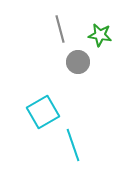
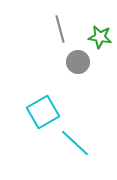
green star: moved 2 px down
cyan line: moved 2 px right, 2 px up; rotated 28 degrees counterclockwise
